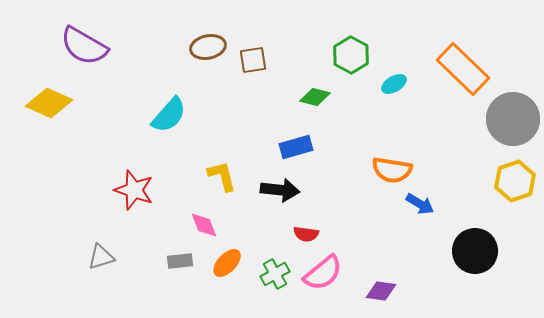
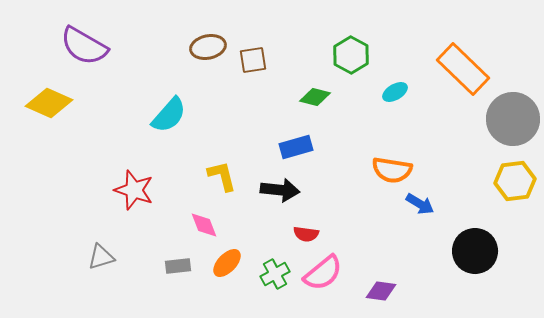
cyan ellipse: moved 1 px right, 8 px down
yellow hexagon: rotated 12 degrees clockwise
gray rectangle: moved 2 px left, 5 px down
